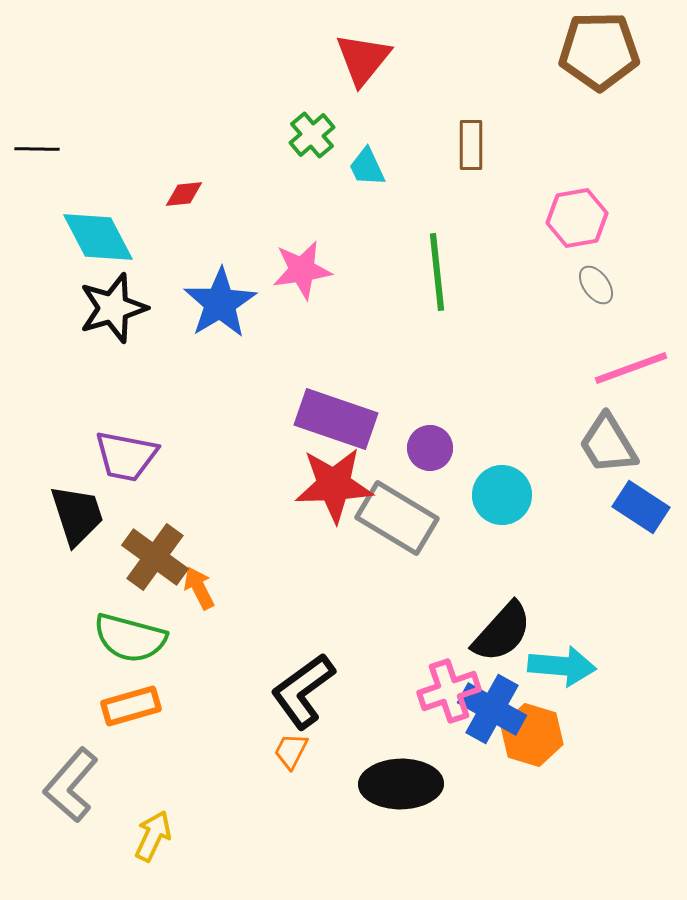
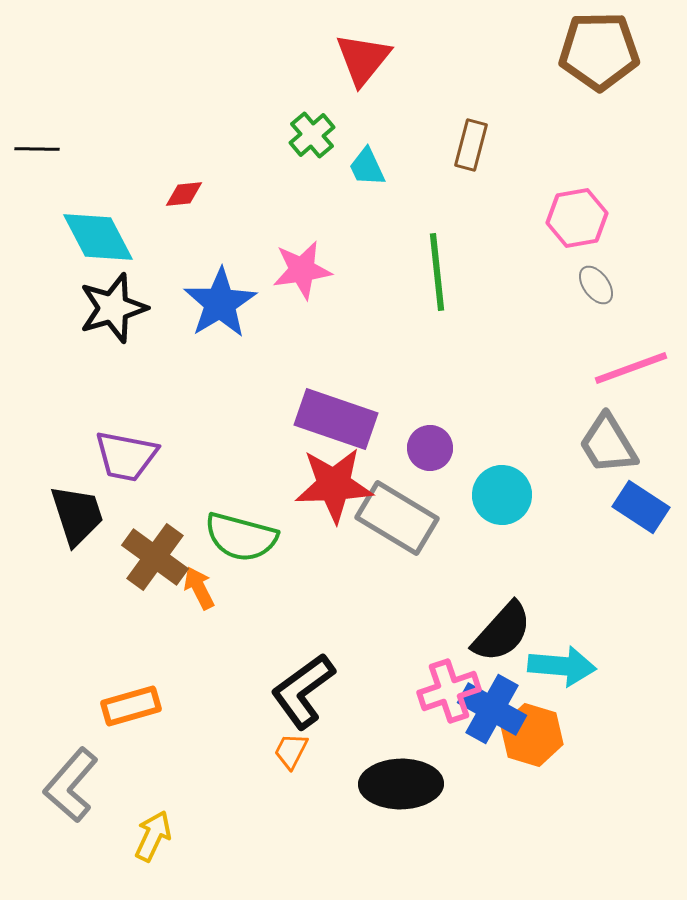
brown rectangle: rotated 15 degrees clockwise
green semicircle: moved 111 px right, 101 px up
